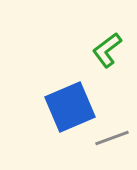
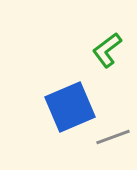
gray line: moved 1 px right, 1 px up
